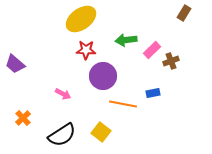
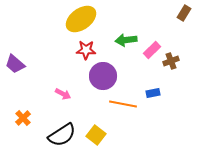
yellow square: moved 5 px left, 3 px down
